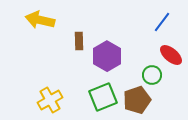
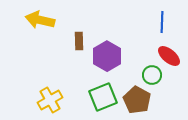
blue line: rotated 35 degrees counterclockwise
red ellipse: moved 2 px left, 1 px down
brown pentagon: rotated 24 degrees counterclockwise
